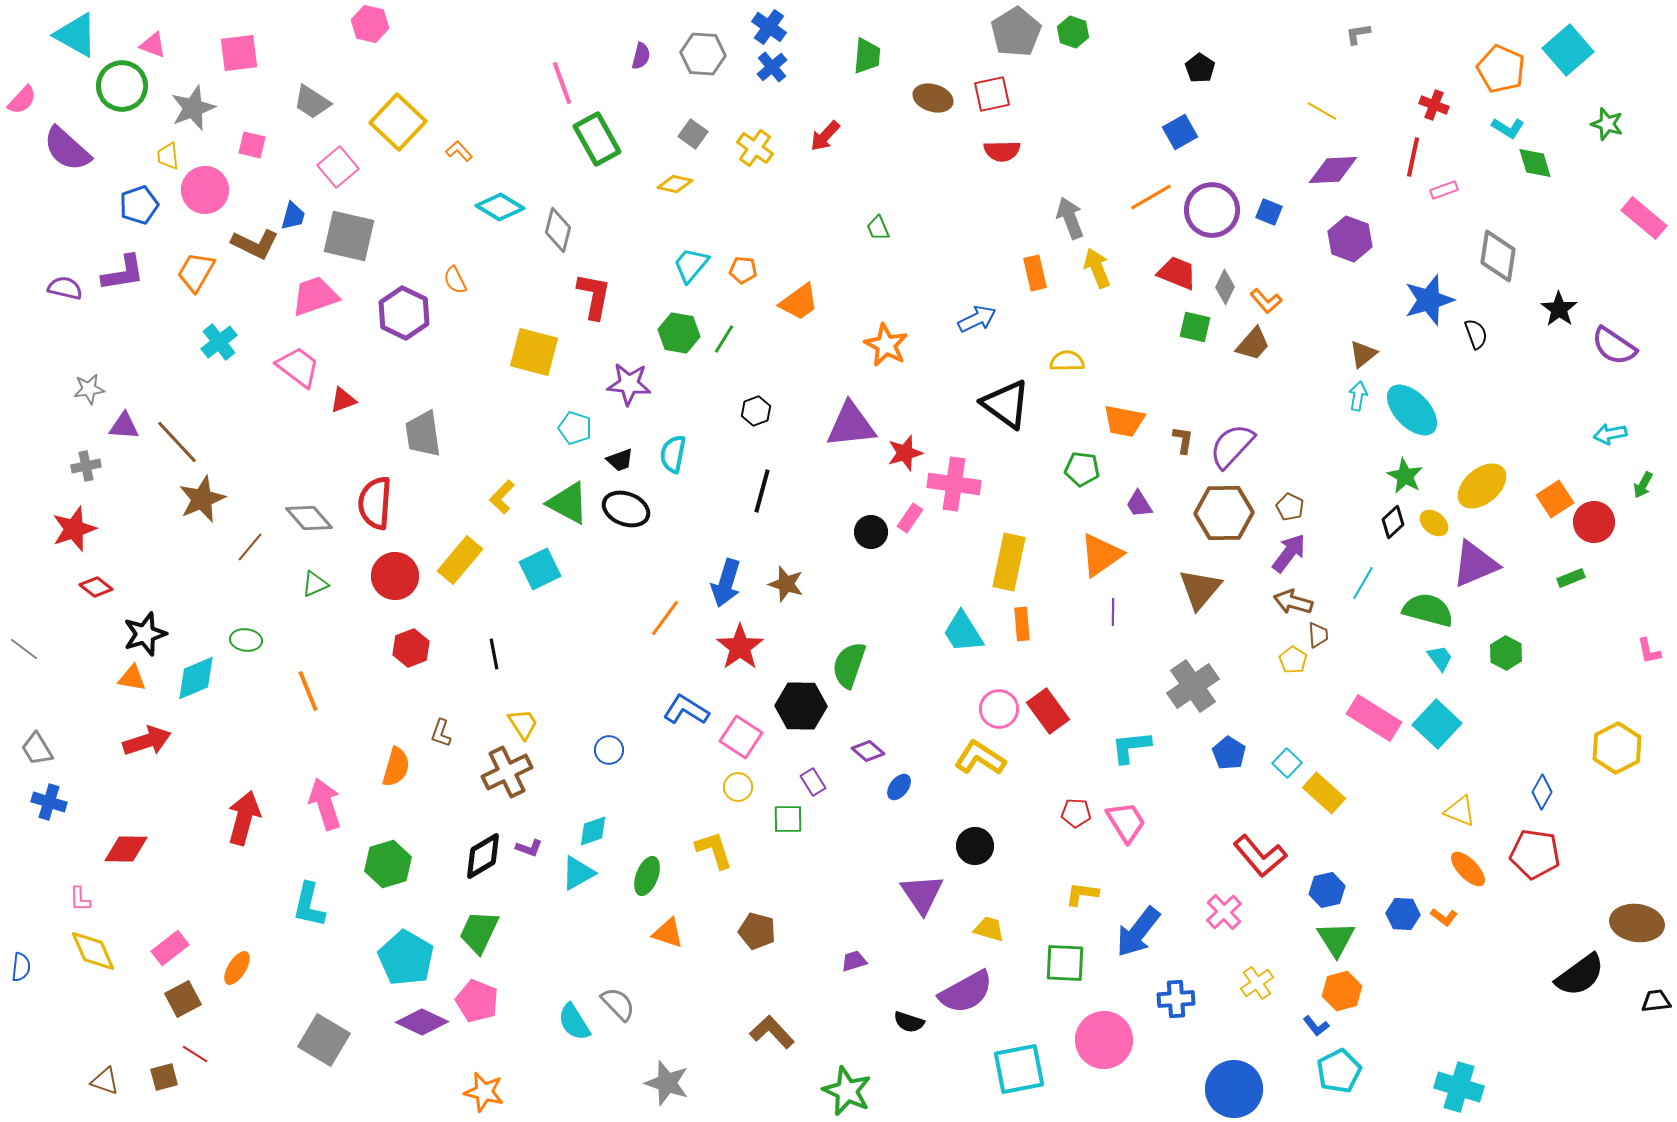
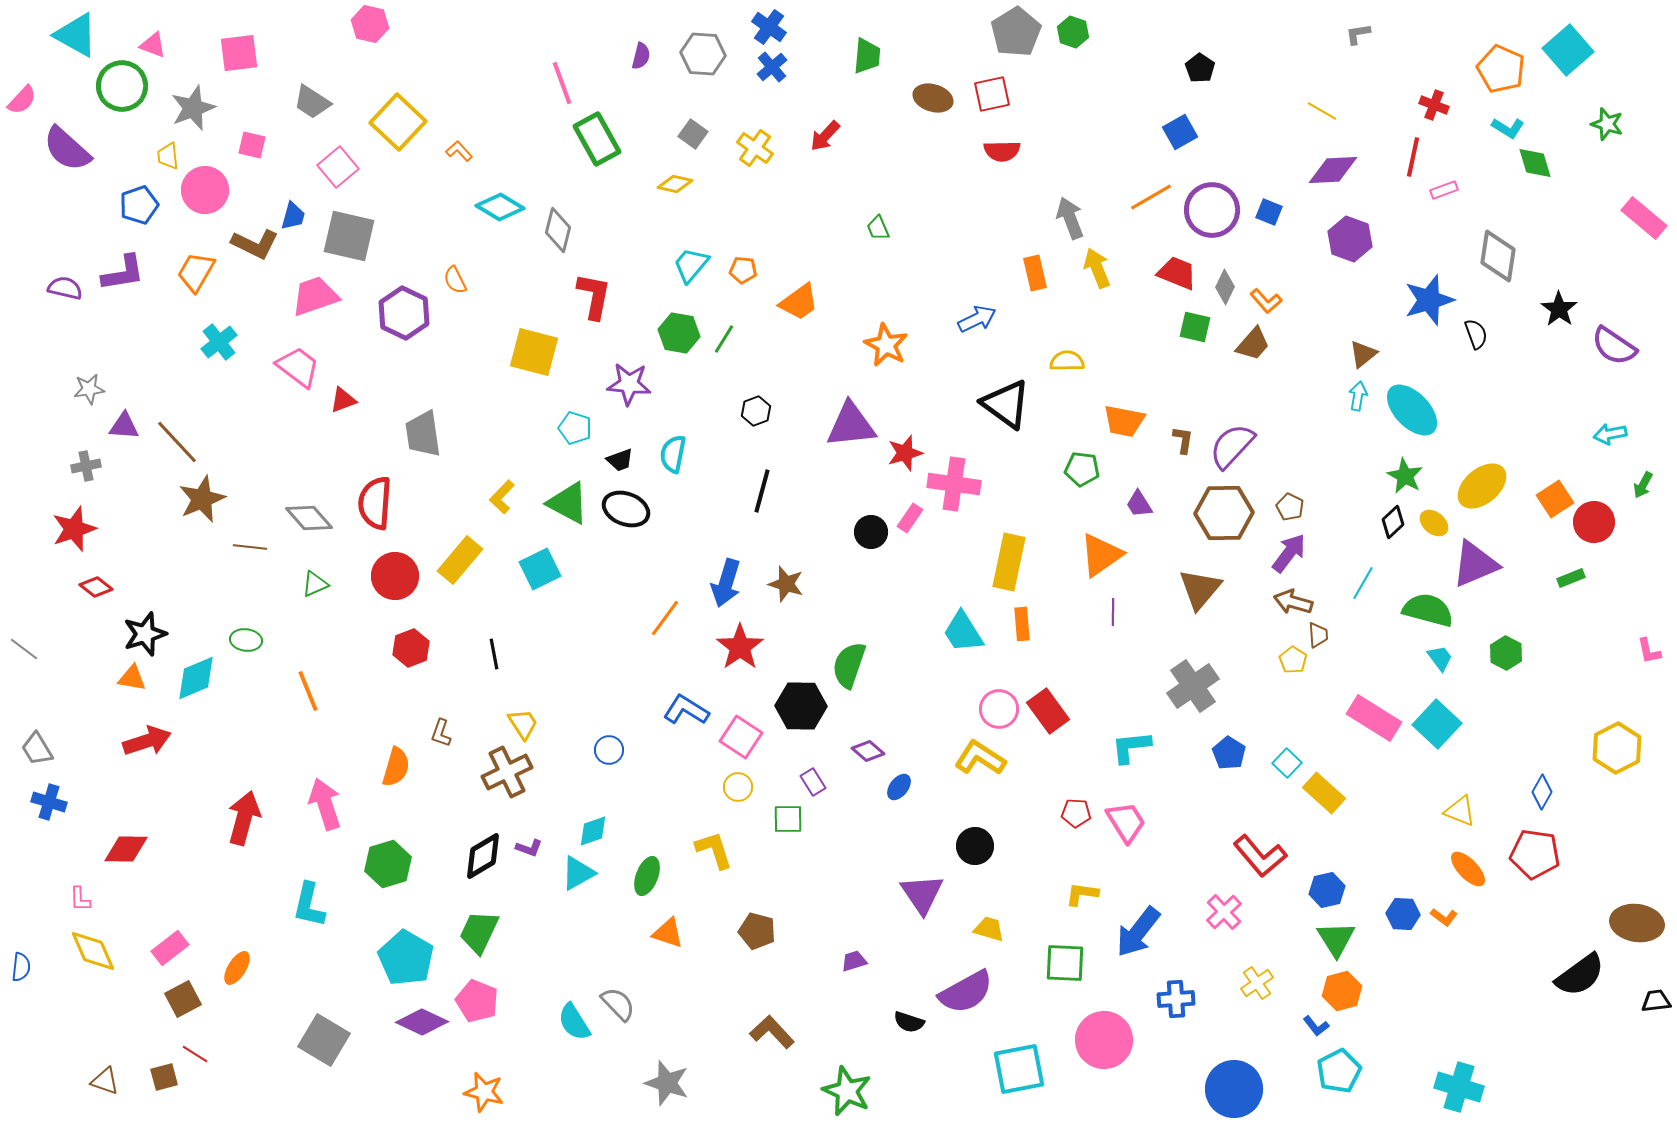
brown line at (250, 547): rotated 56 degrees clockwise
